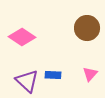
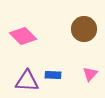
brown circle: moved 3 px left, 1 px down
pink diamond: moved 1 px right, 1 px up; rotated 12 degrees clockwise
purple triangle: rotated 40 degrees counterclockwise
